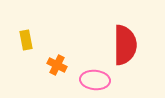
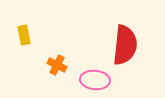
yellow rectangle: moved 2 px left, 5 px up
red semicircle: rotated 6 degrees clockwise
